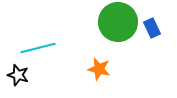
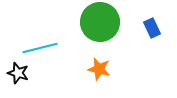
green circle: moved 18 px left
cyan line: moved 2 px right
black star: moved 2 px up
